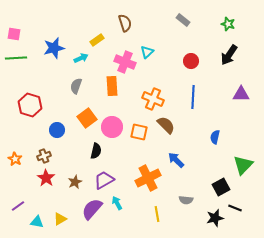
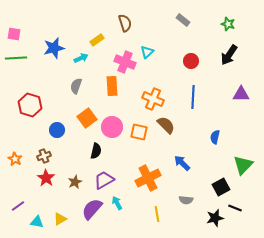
blue arrow at (176, 160): moved 6 px right, 3 px down
